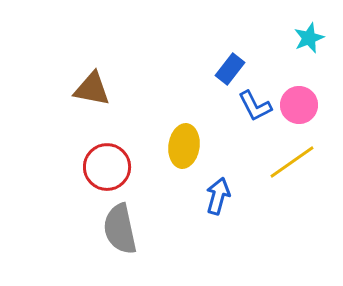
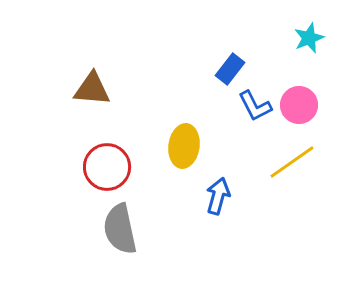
brown triangle: rotated 6 degrees counterclockwise
